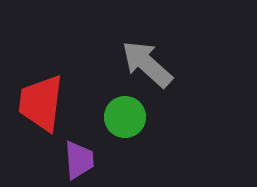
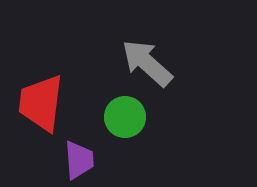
gray arrow: moved 1 px up
